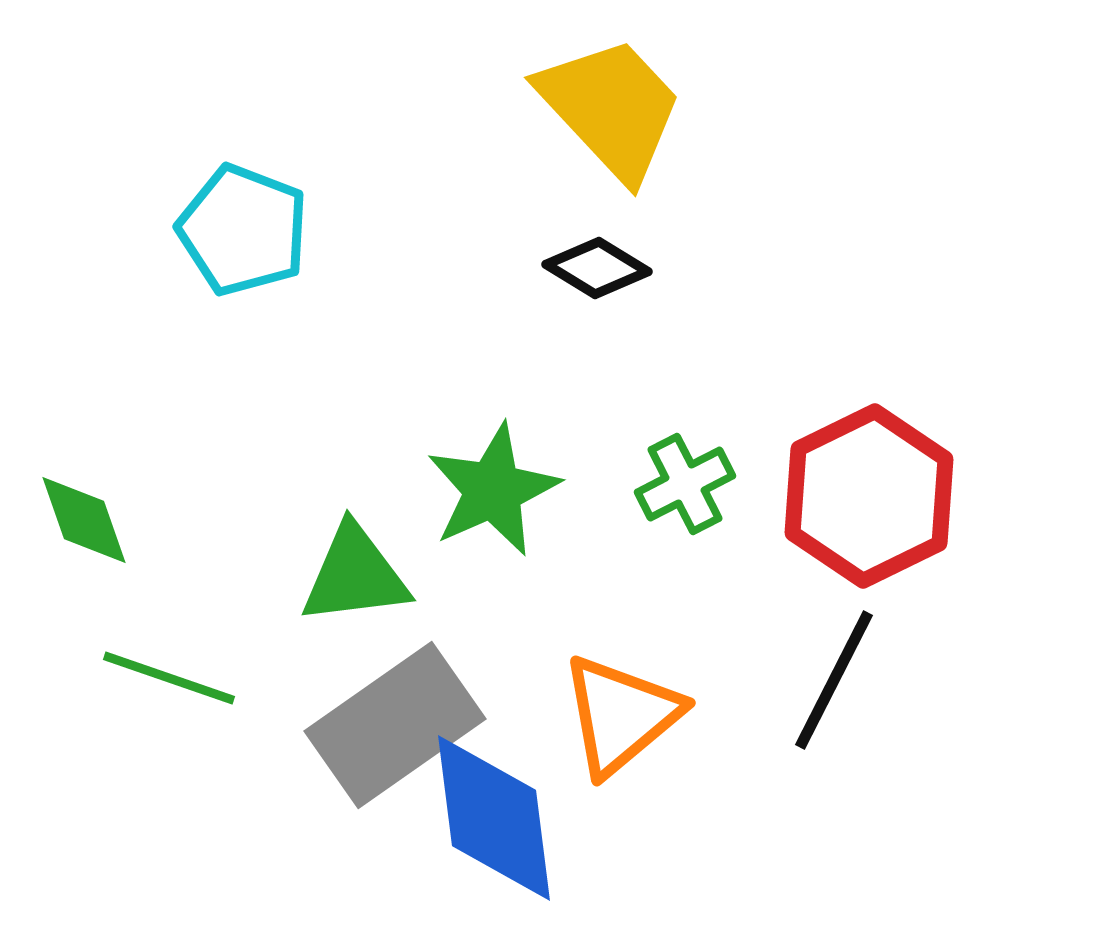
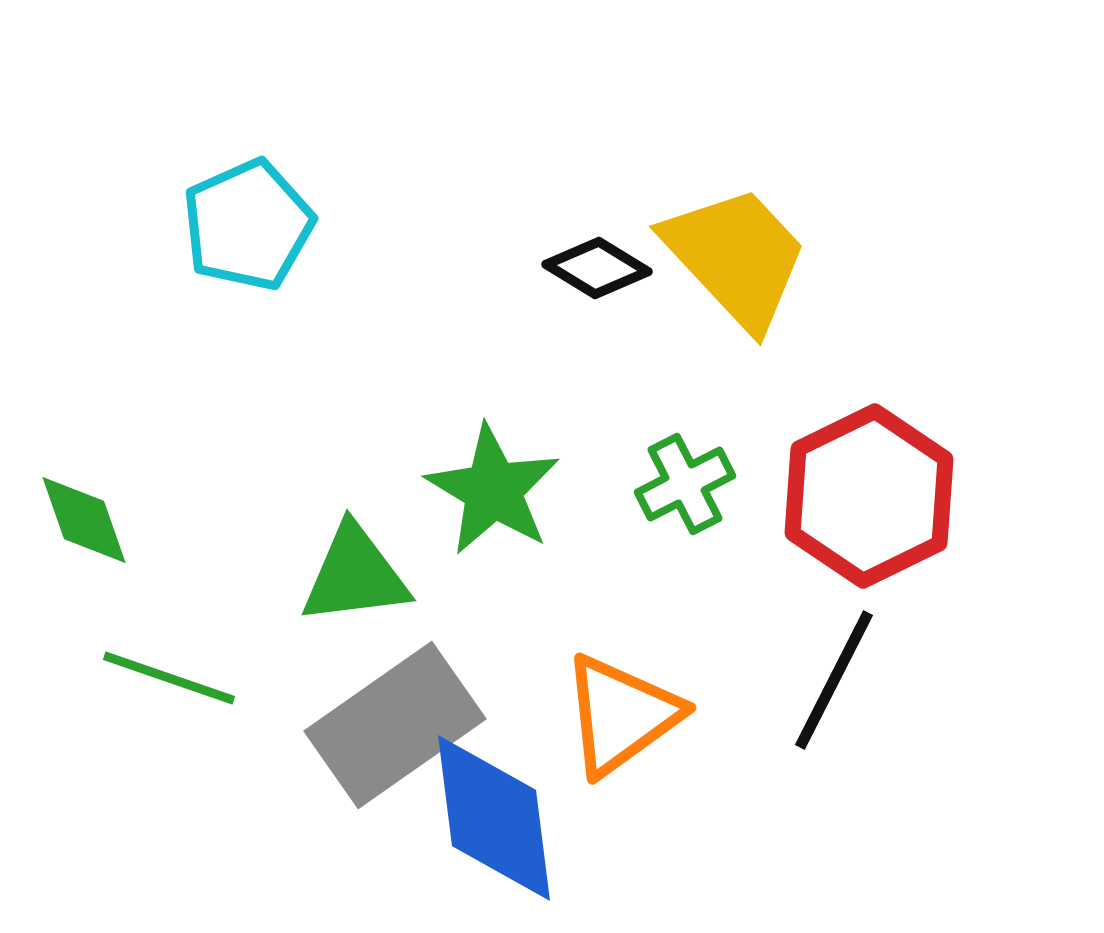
yellow trapezoid: moved 125 px right, 149 px down
cyan pentagon: moved 5 px right, 5 px up; rotated 27 degrees clockwise
green star: rotated 17 degrees counterclockwise
orange triangle: rotated 4 degrees clockwise
